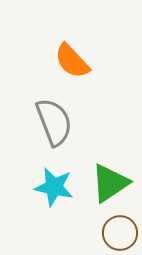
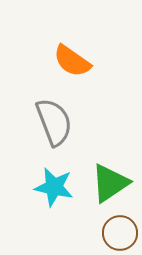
orange semicircle: rotated 12 degrees counterclockwise
